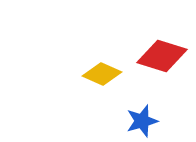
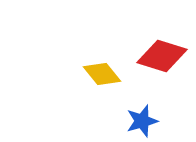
yellow diamond: rotated 27 degrees clockwise
